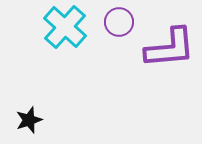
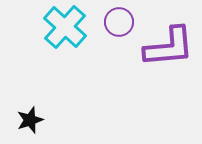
purple L-shape: moved 1 px left, 1 px up
black star: moved 1 px right
